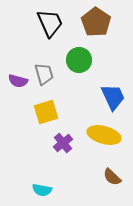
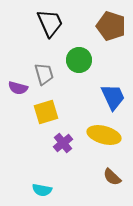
brown pentagon: moved 15 px right, 4 px down; rotated 16 degrees counterclockwise
purple semicircle: moved 7 px down
